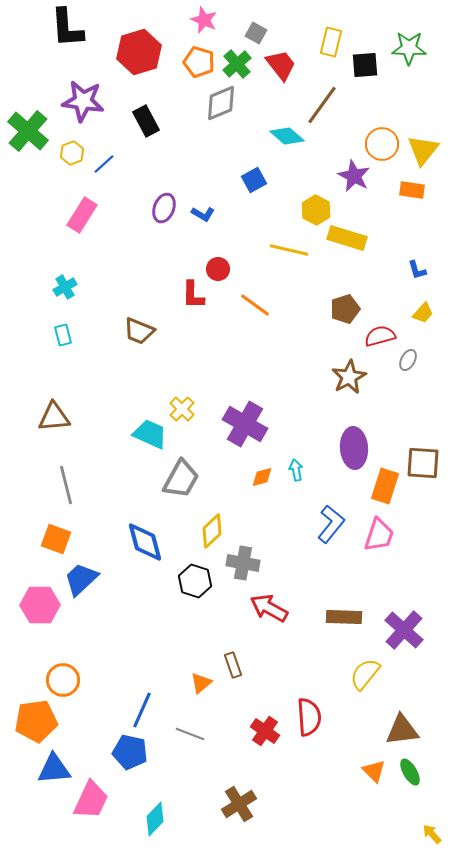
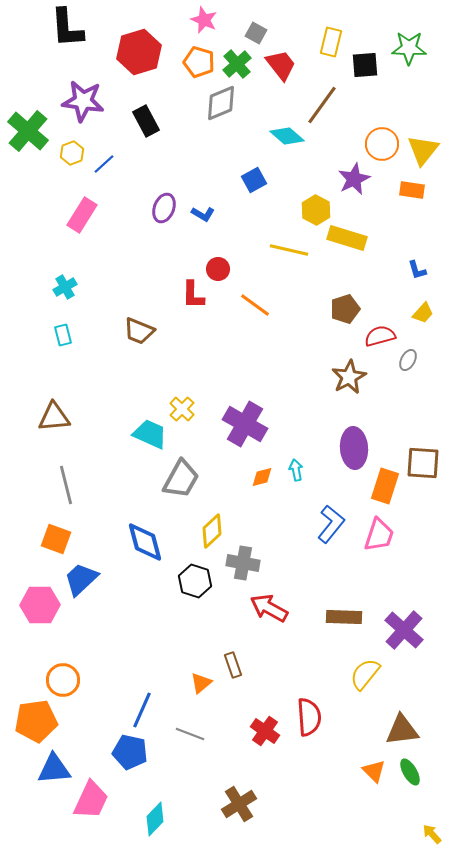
purple star at (354, 176): moved 3 px down; rotated 20 degrees clockwise
